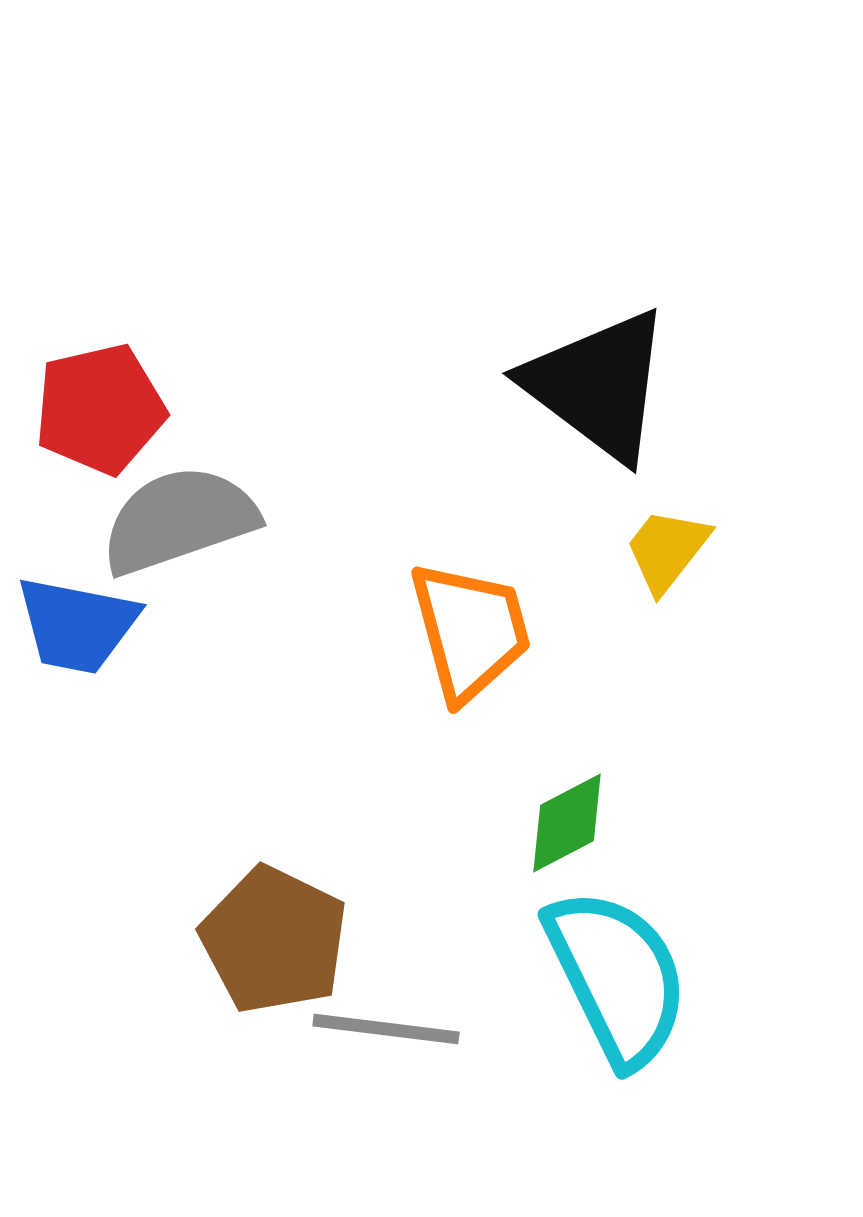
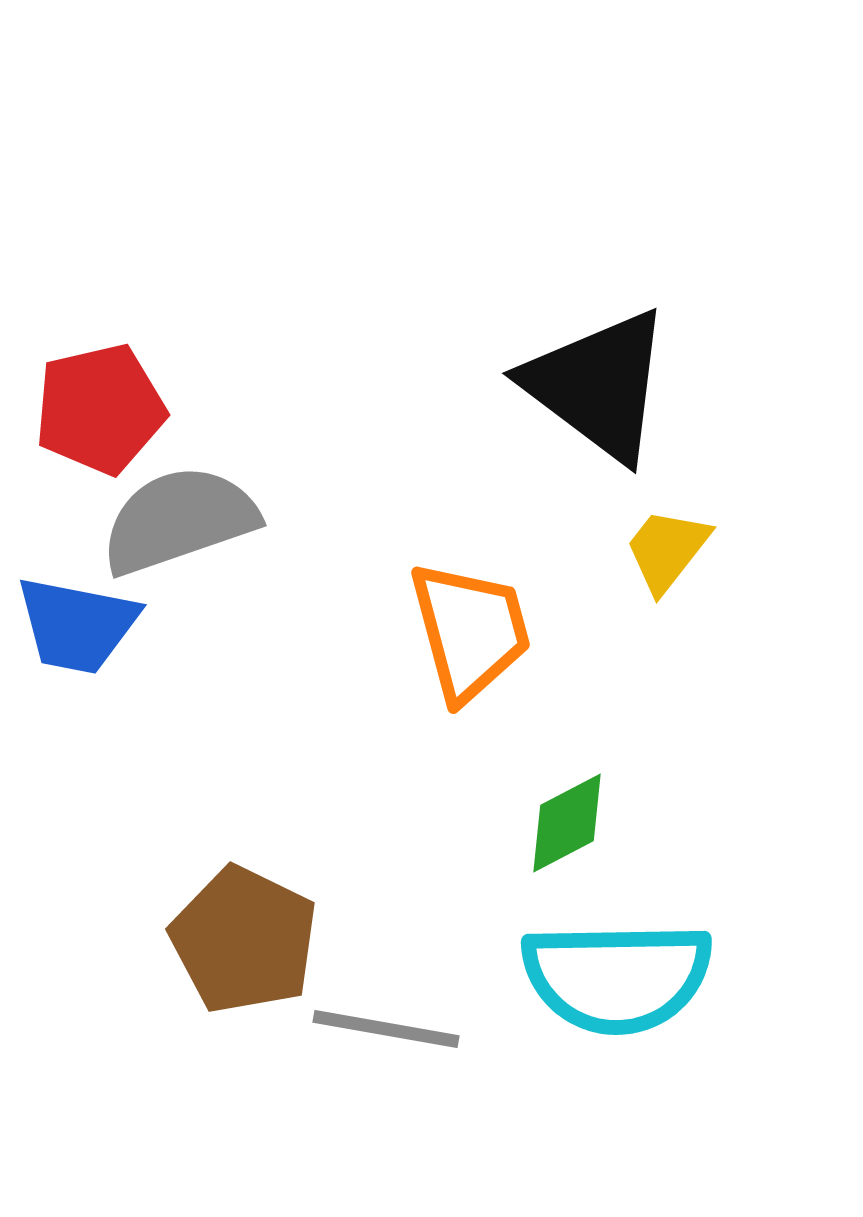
brown pentagon: moved 30 px left
cyan semicircle: rotated 115 degrees clockwise
gray line: rotated 3 degrees clockwise
